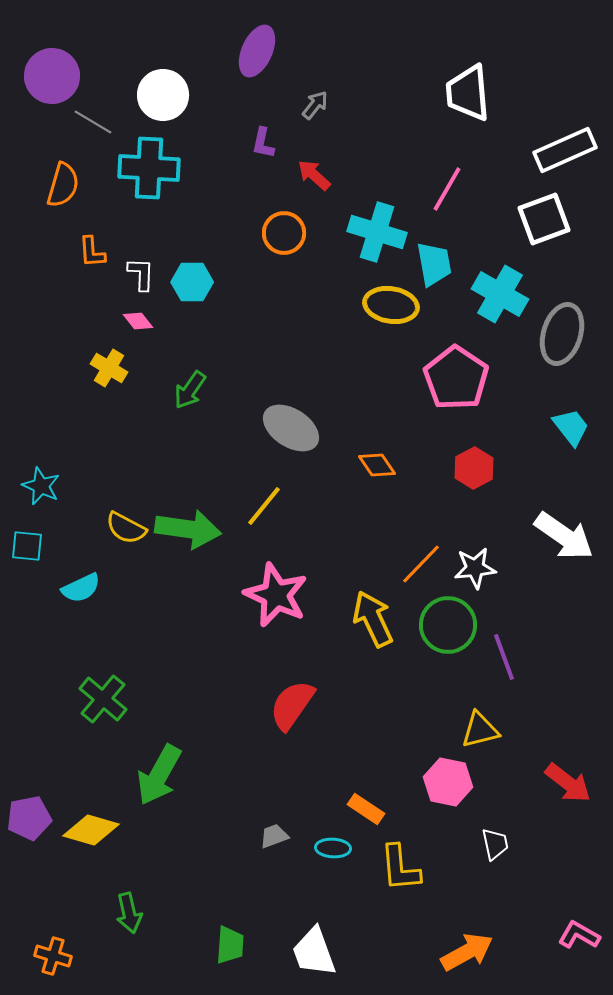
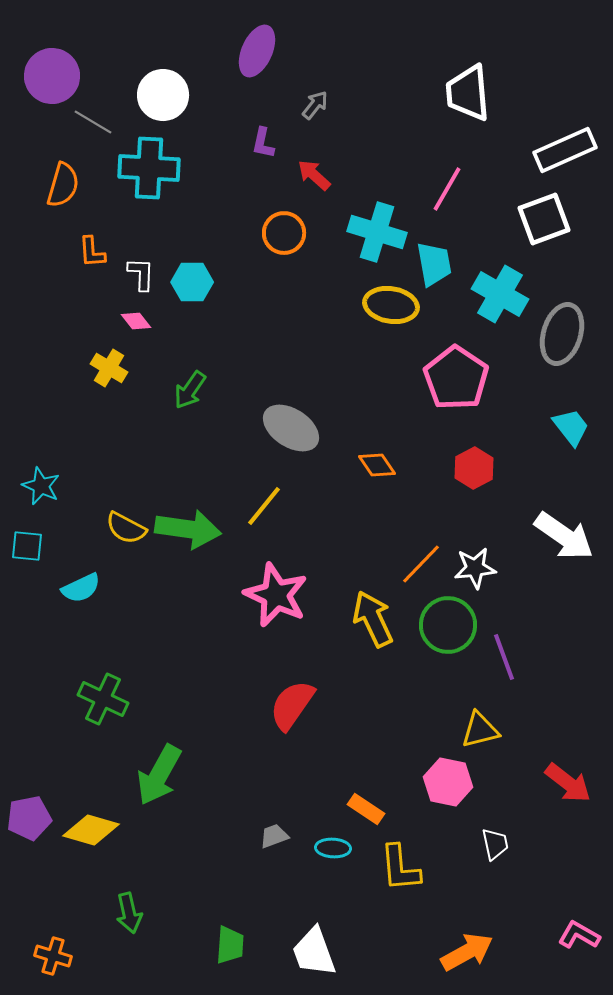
pink diamond at (138, 321): moved 2 px left
green cross at (103, 699): rotated 15 degrees counterclockwise
